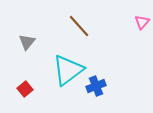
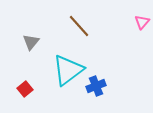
gray triangle: moved 4 px right
